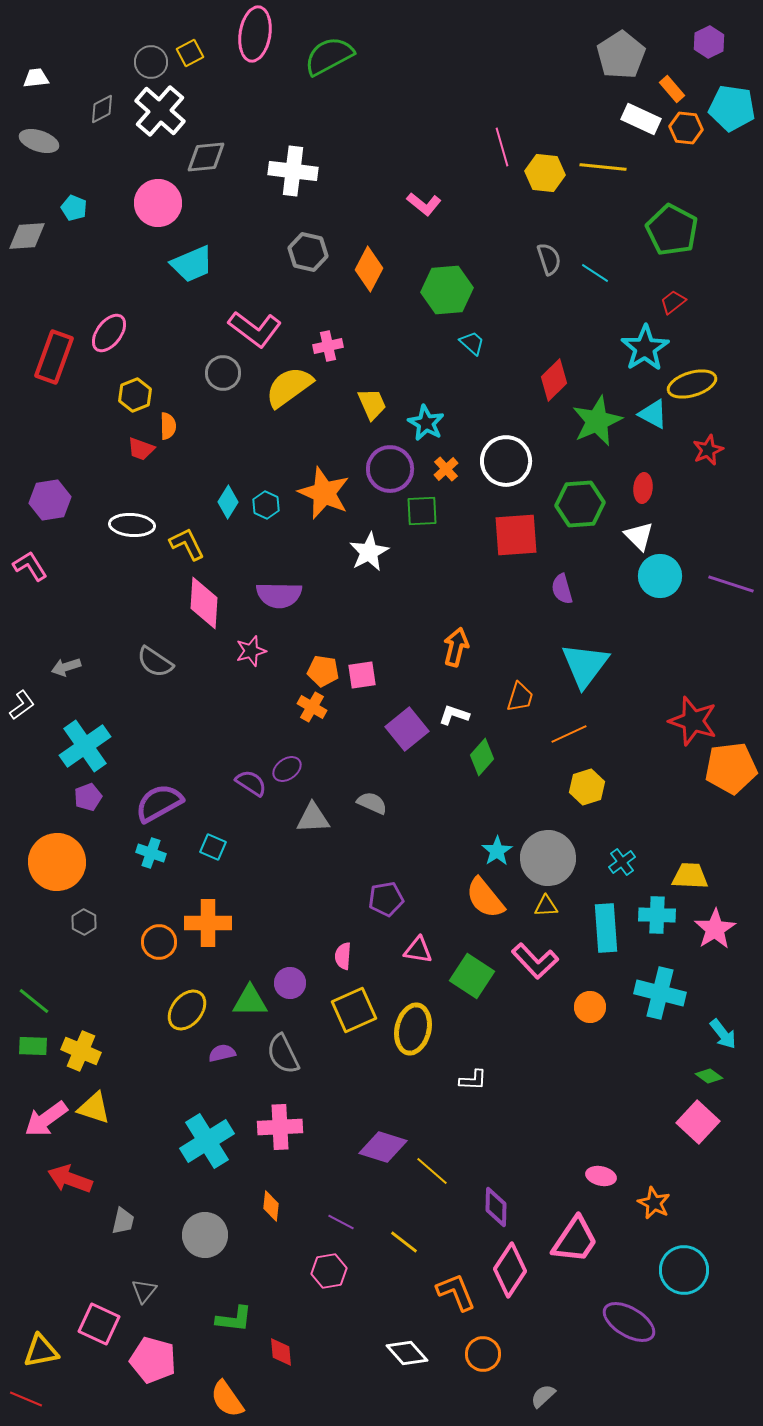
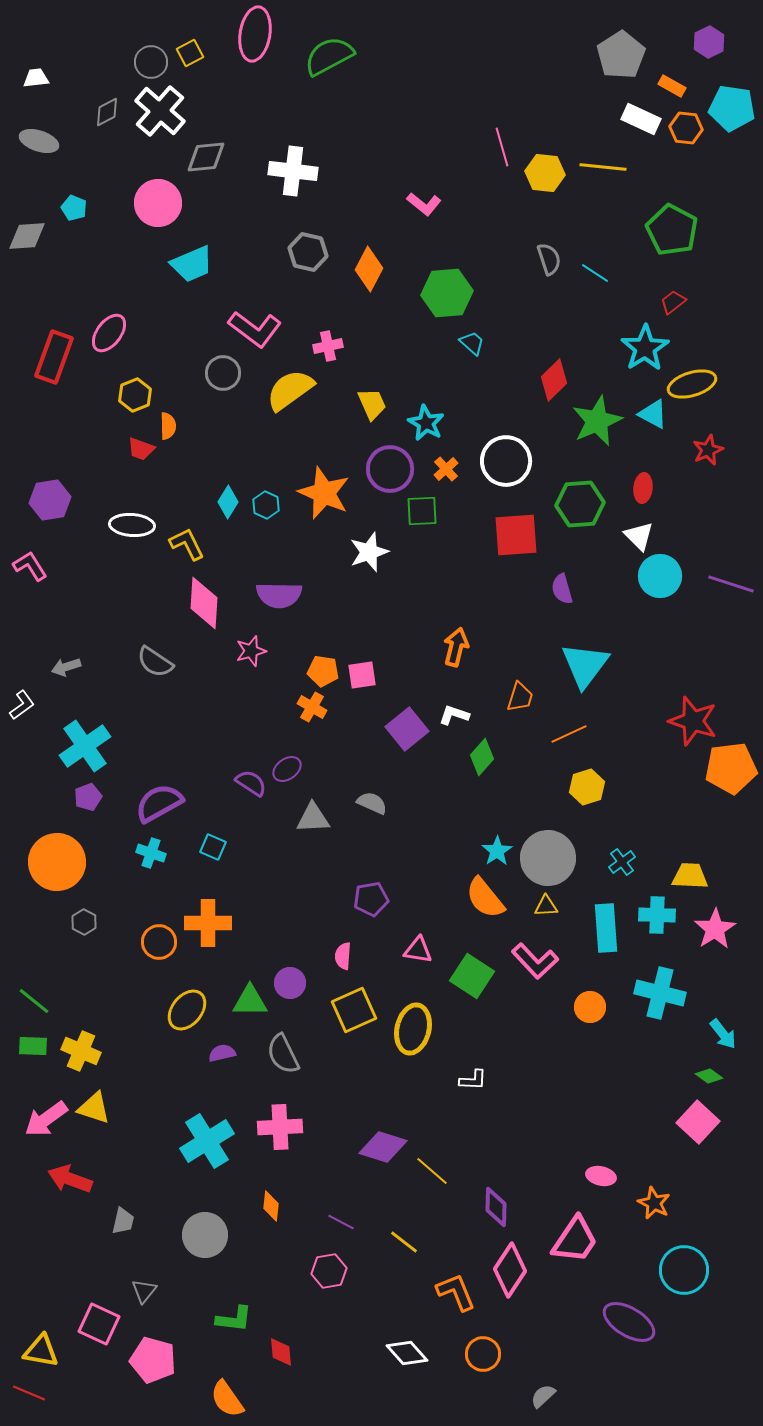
orange rectangle at (672, 89): moved 3 px up; rotated 20 degrees counterclockwise
gray diamond at (102, 109): moved 5 px right, 3 px down
green hexagon at (447, 290): moved 3 px down
yellow semicircle at (289, 387): moved 1 px right, 3 px down
white star at (369, 552): rotated 9 degrees clockwise
purple pentagon at (386, 899): moved 15 px left
yellow triangle at (41, 1351): rotated 21 degrees clockwise
red line at (26, 1399): moved 3 px right, 6 px up
